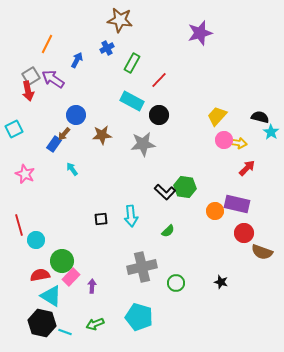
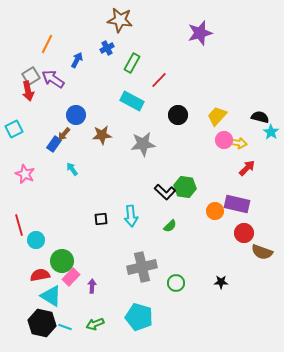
black circle at (159, 115): moved 19 px right
green semicircle at (168, 231): moved 2 px right, 5 px up
black star at (221, 282): rotated 16 degrees counterclockwise
cyan line at (65, 332): moved 5 px up
